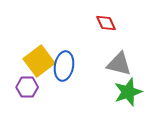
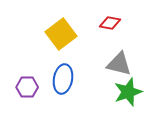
red diamond: moved 4 px right; rotated 55 degrees counterclockwise
yellow square: moved 22 px right, 27 px up
blue ellipse: moved 1 px left, 13 px down
